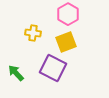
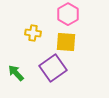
yellow square: rotated 25 degrees clockwise
purple square: rotated 28 degrees clockwise
